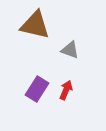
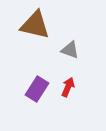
red arrow: moved 2 px right, 3 px up
